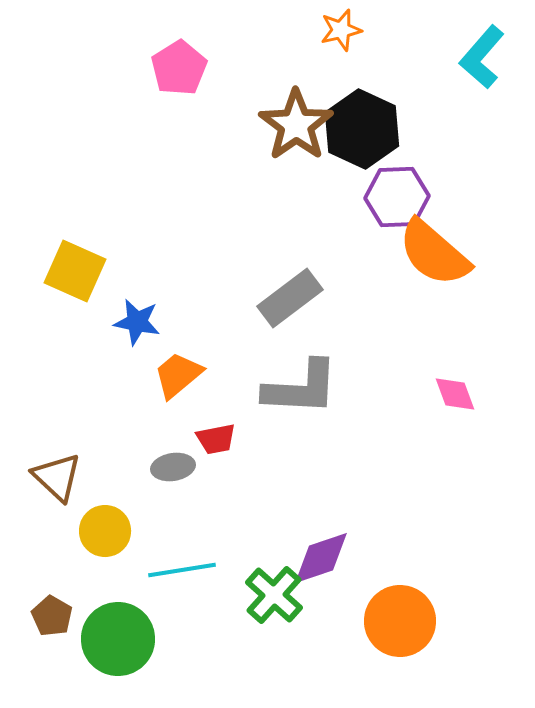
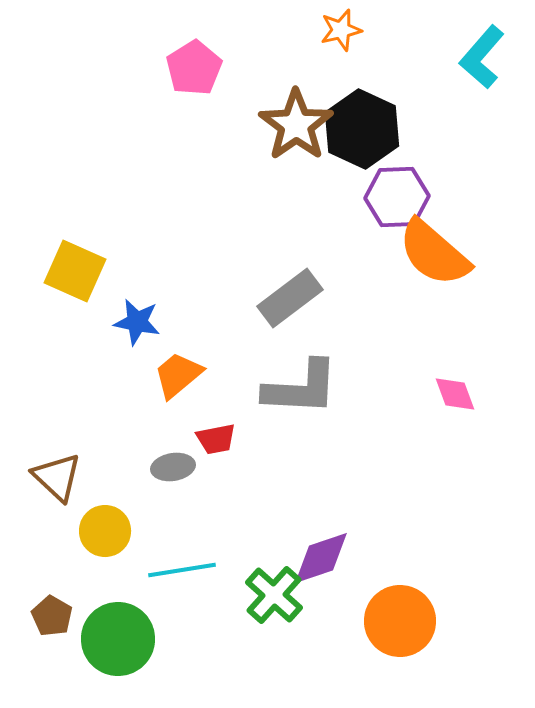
pink pentagon: moved 15 px right
